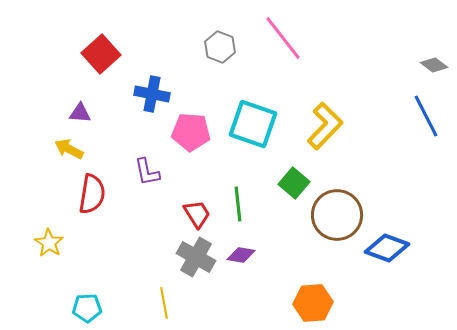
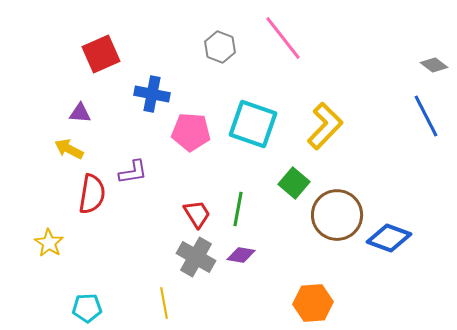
red square: rotated 18 degrees clockwise
purple L-shape: moved 14 px left; rotated 88 degrees counterclockwise
green line: moved 5 px down; rotated 16 degrees clockwise
blue diamond: moved 2 px right, 10 px up
